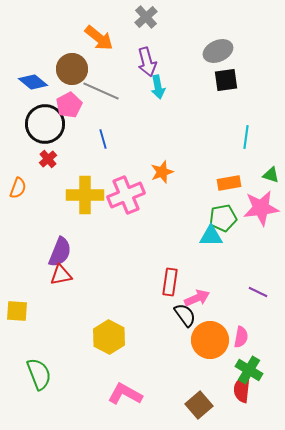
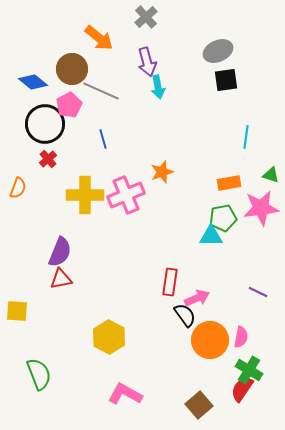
red triangle: moved 4 px down
red semicircle: rotated 28 degrees clockwise
